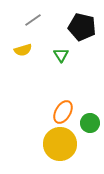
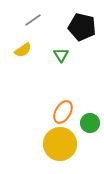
yellow semicircle: rotated 18 degrees counterclockwise
